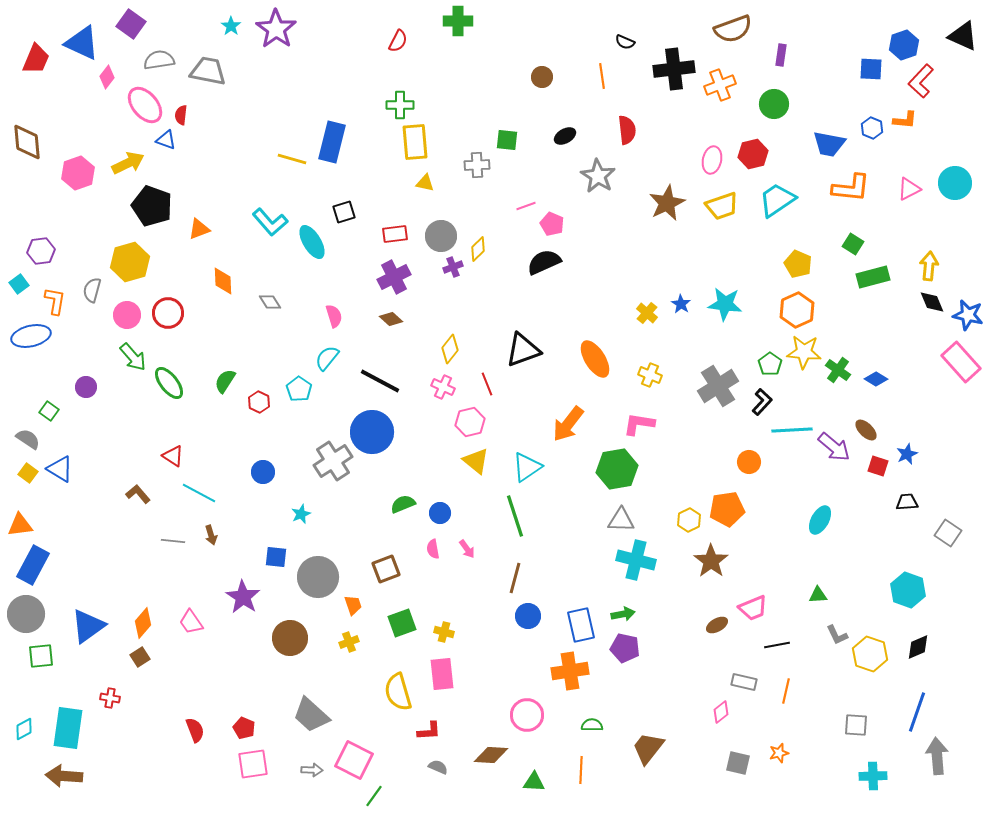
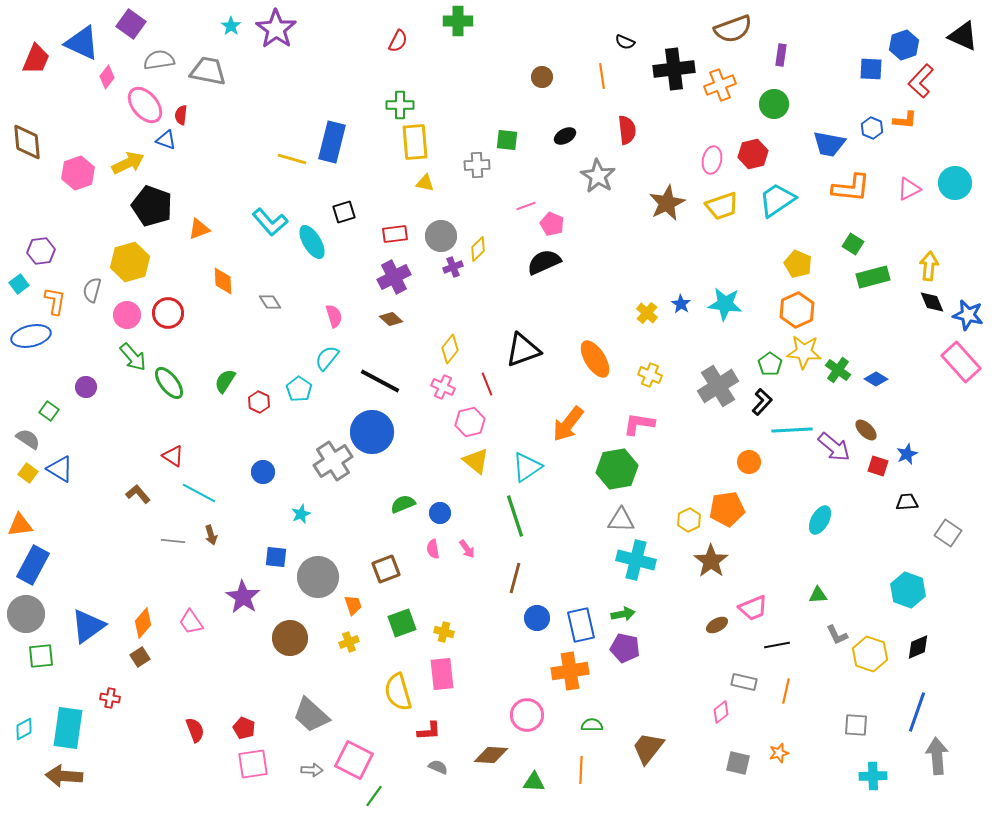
blue circle at (528, 616): moved 9 px right, 2 px down
